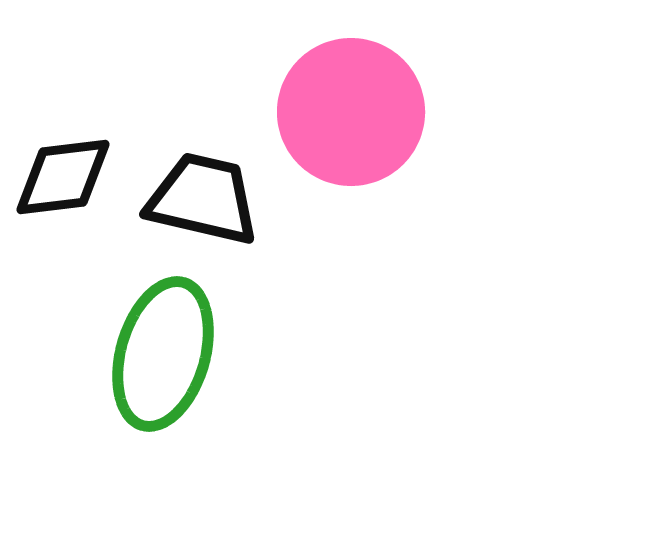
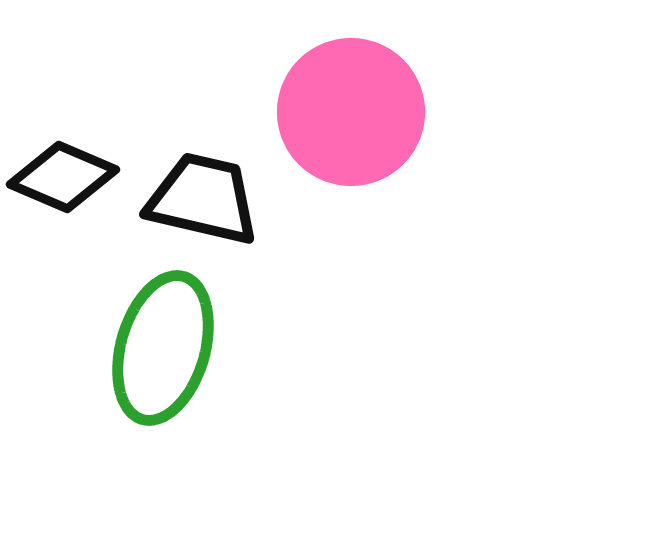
black diamond: rotated 30 degrees clockwise
green ellipse: moved 6 px up
